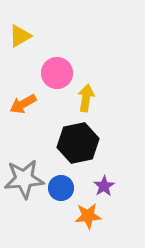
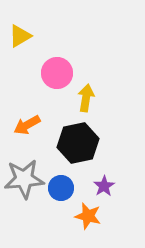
orange arrow: moved 4 px right, 21 px down
orange star: rotated 20 degrees clockwise
